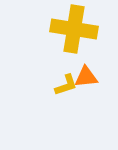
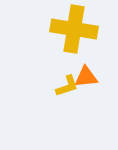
yellow L-shape: moved 1 px right, 1 px down
